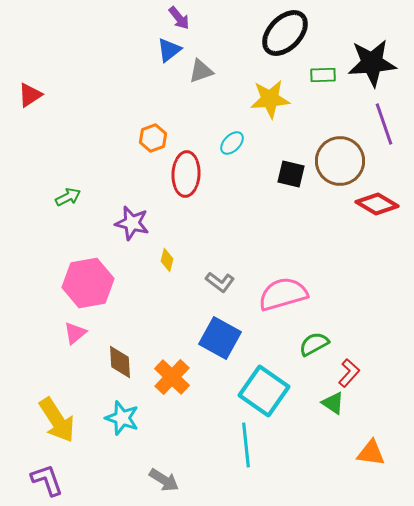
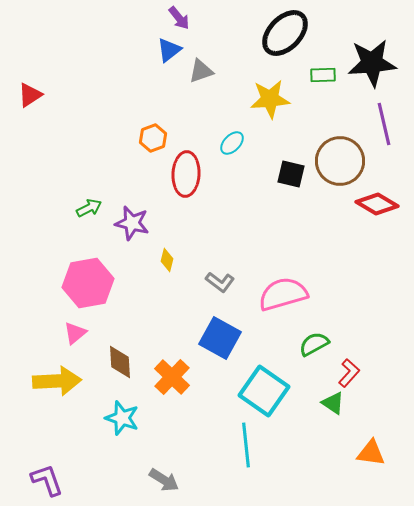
purple line: rotated 6 degrees clockwise
green arrow: moved 21 px right, 11 px down
yellow arrow: moved 39 px up; rotated 60 degrees counterclockwise
